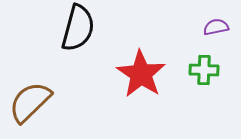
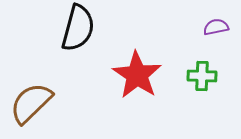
green cross: moved 2 px left, 6 px down
red star: moved 4 px left, 1 px down
brown semicircle: moved 1 px right, 1 px down
